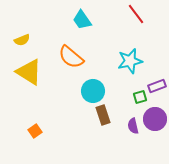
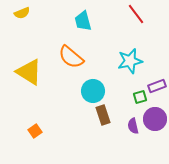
cyan trapezoid: moved 1 px right, 1 px down; rotated 20 degrees clockwise
yellow semicircle: moved 27 px up
